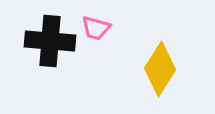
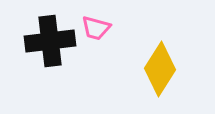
black cross: rotated 12 degrees counterclockwise
